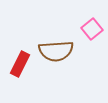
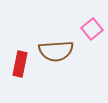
red rectangle: rotated 15 degrees counterclockwise
